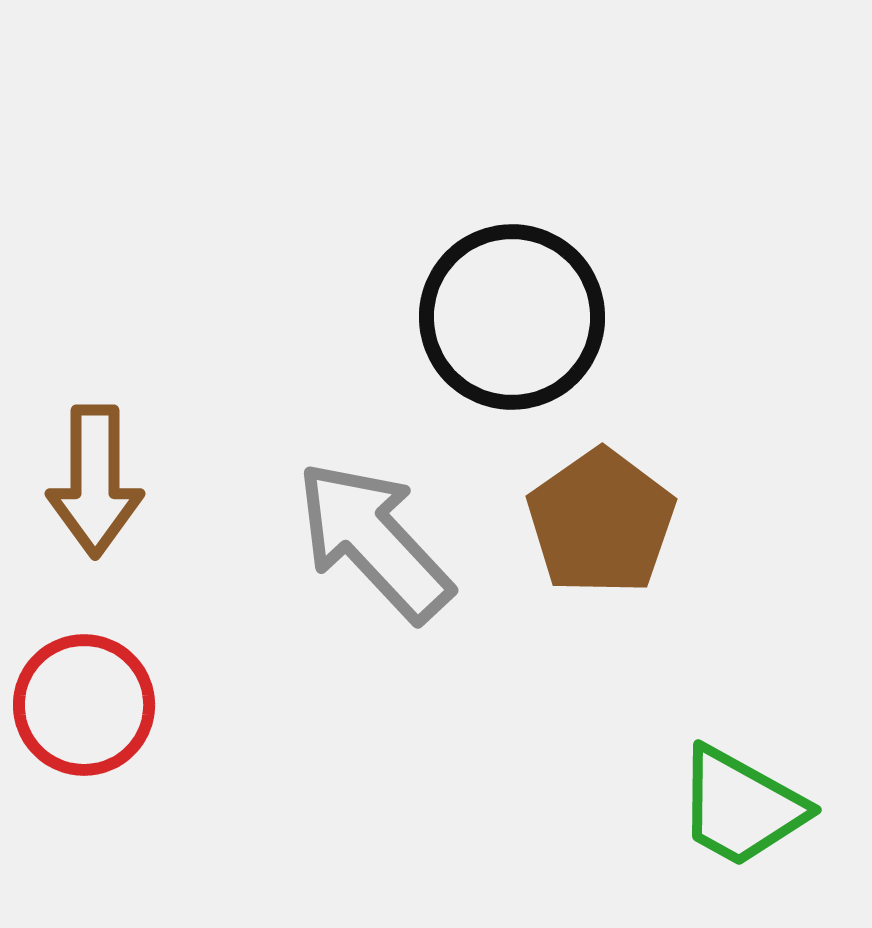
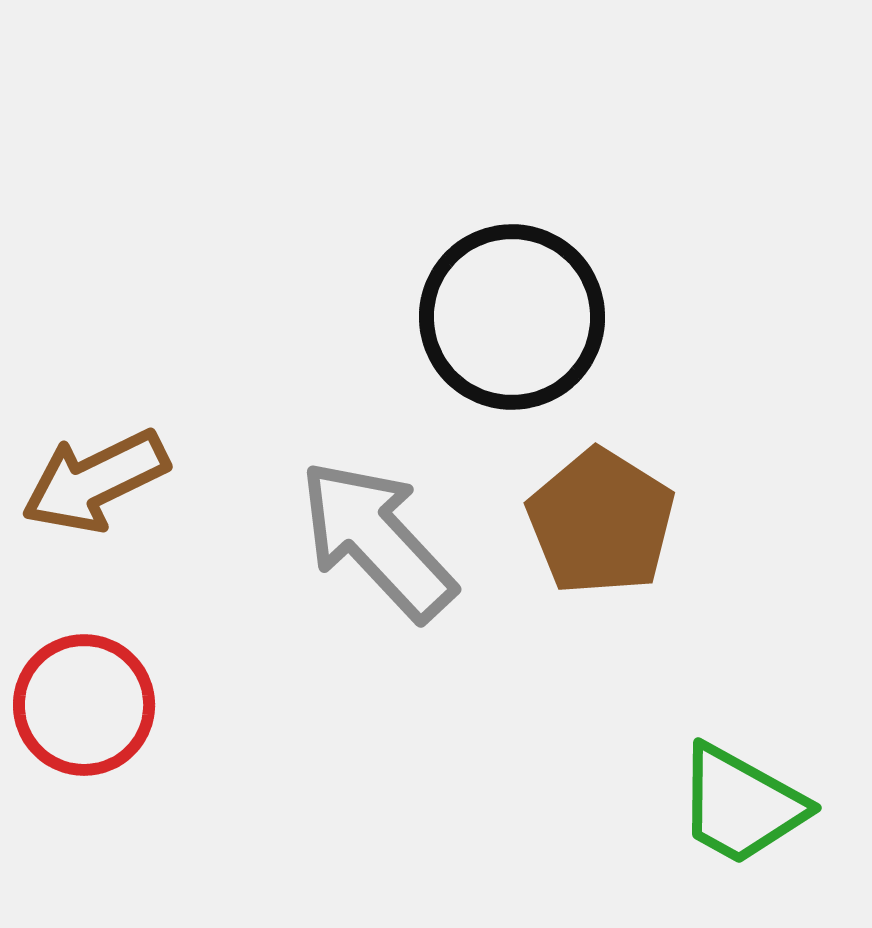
brown arrow: rotated 64 degrees clockwise
brown pentagon: rotated 5 degrees counterclockwise
gray arrow: moved 3 px right, 1 px up
green trapezoid: moved 2 px up
